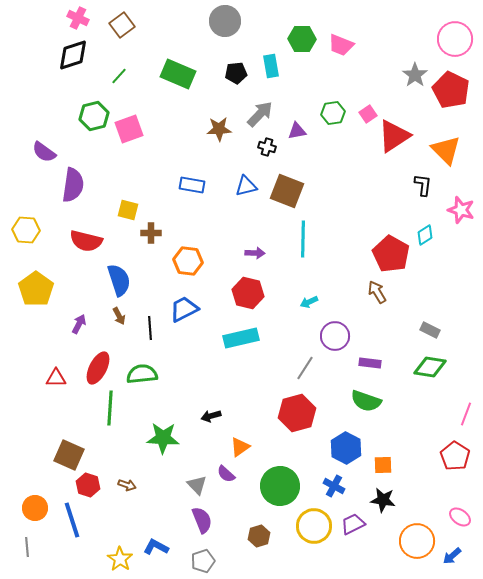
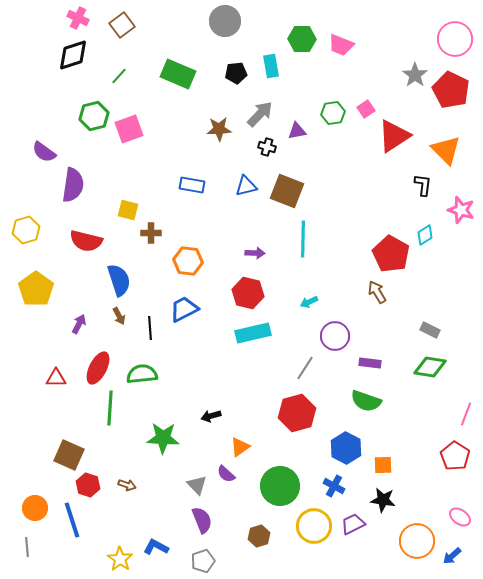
pink square at (368, 114): moved 2 px left, 5 px up
yellow hexagon at (26, 230): rotated 20 degrees counterclockwise
cyan rectangle at (241, 338): moved 12 px right, 5 px up
